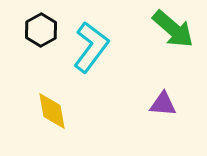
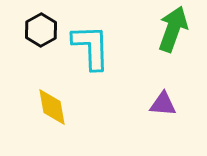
green arrow: rotated 111 degrees counterclockwise
cyan L-shape: rotated 39 degrees counterclockwise
yellow diamond: moved 4 px up
